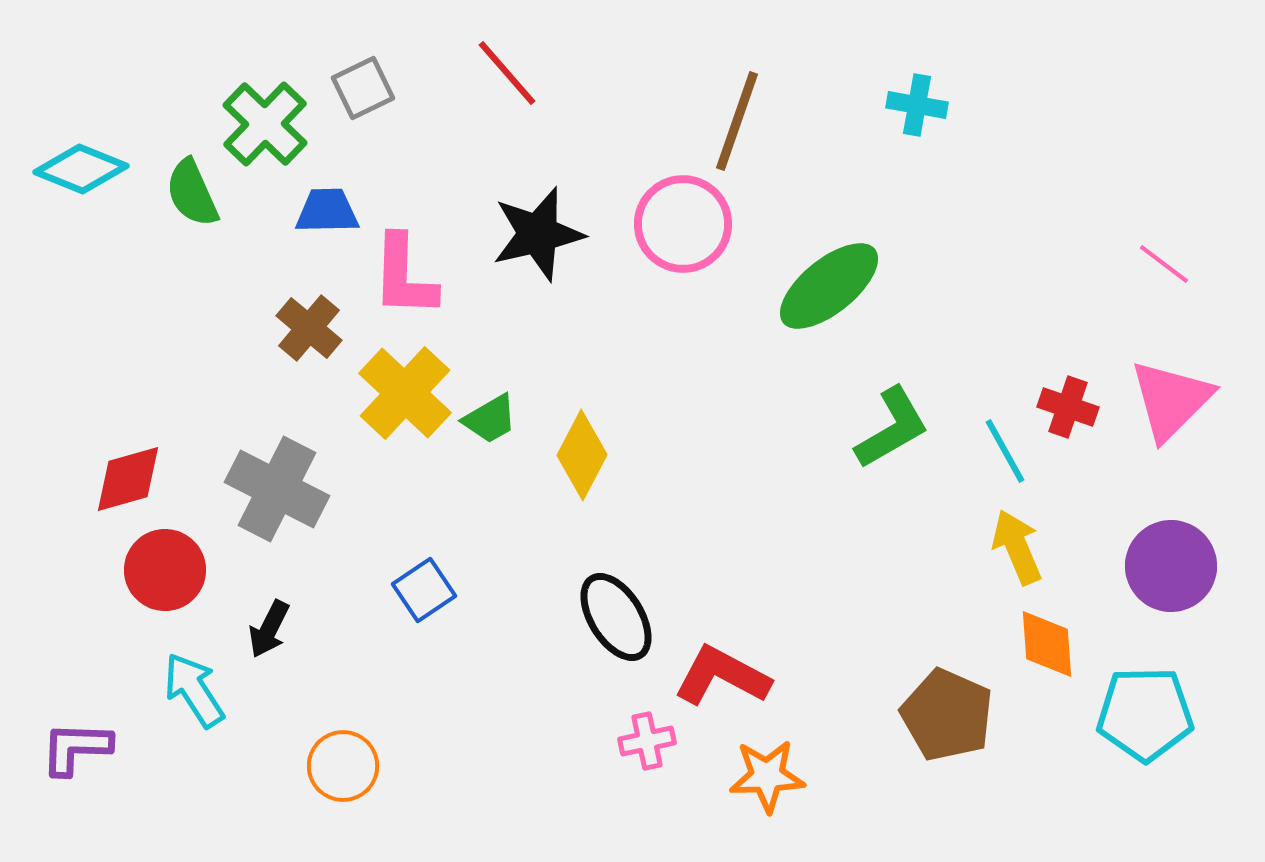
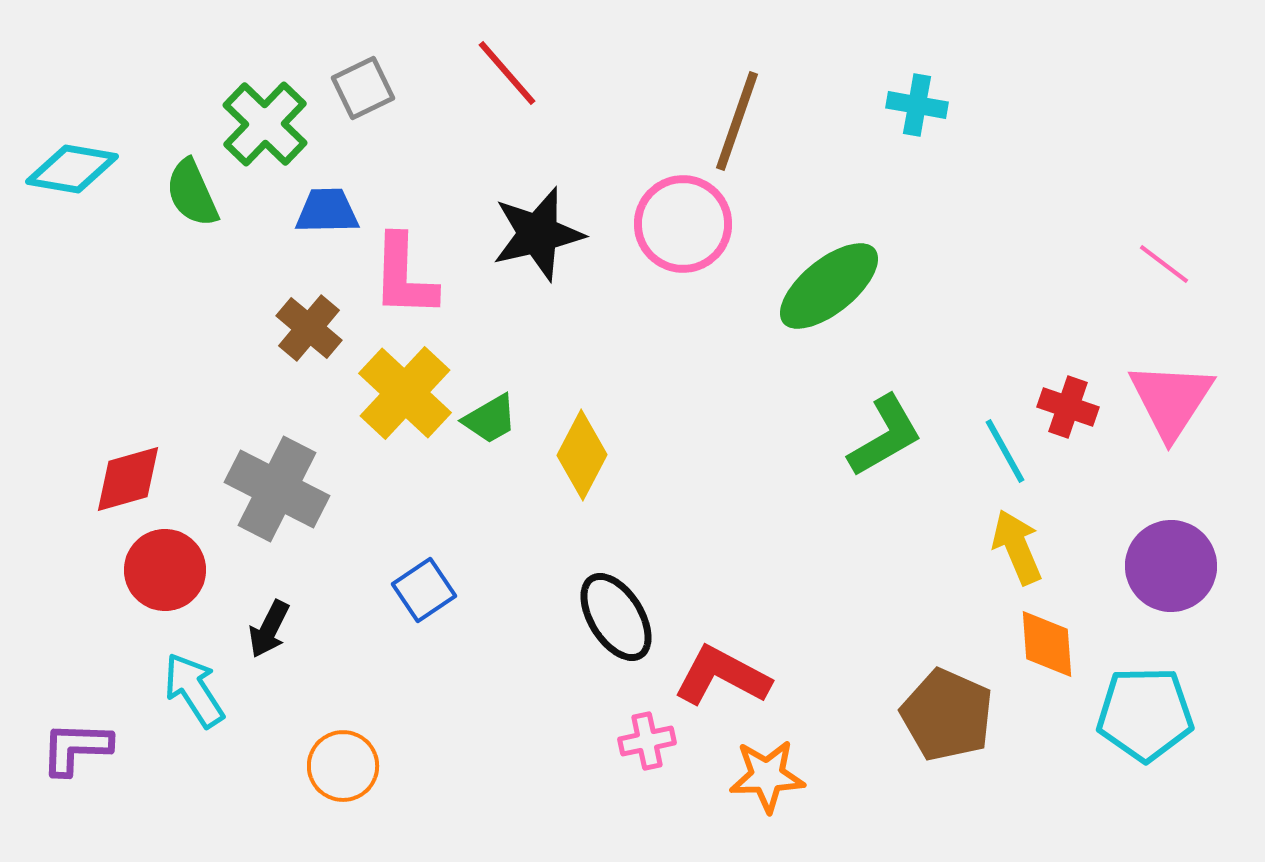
cyan diamond: moved 9 px left; rotated 12 degrees counterclockwise
pink triangle: rotated 12 degrees counterclockwise
green L-shape: moved 7 px left, 8 px down
